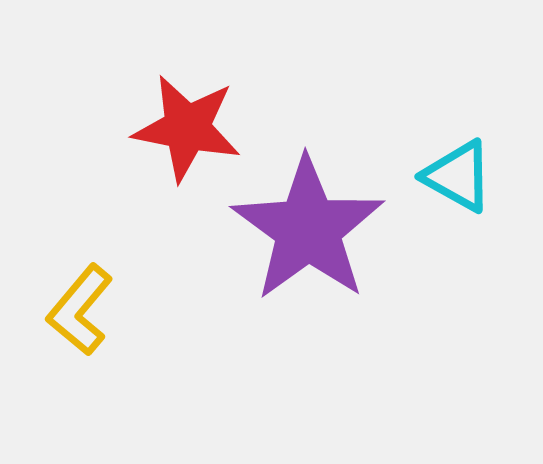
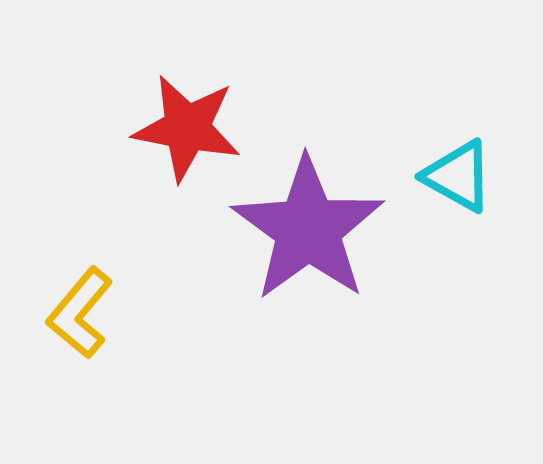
yellow L-shape: moved 3 px down
